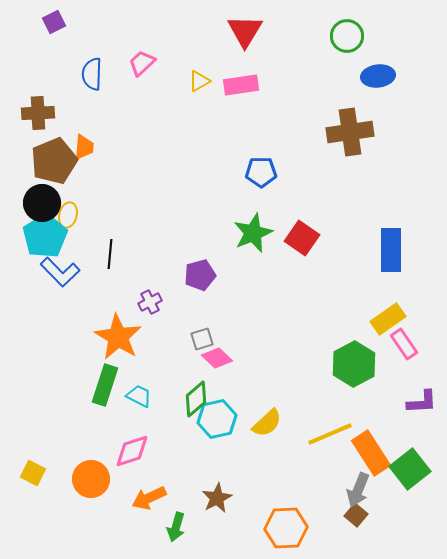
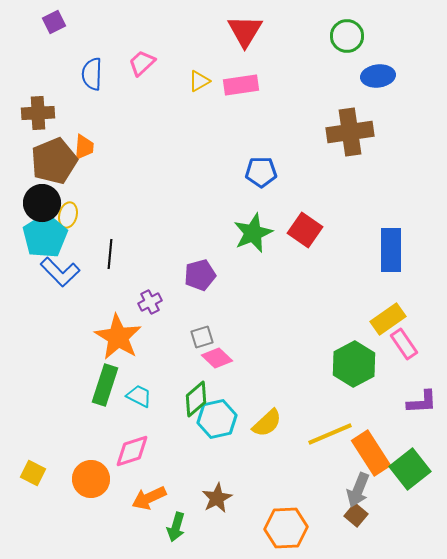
red square at (302, 238): moved 3 px right, 8 px up
gray square at (202, 339): moved 2 px up
